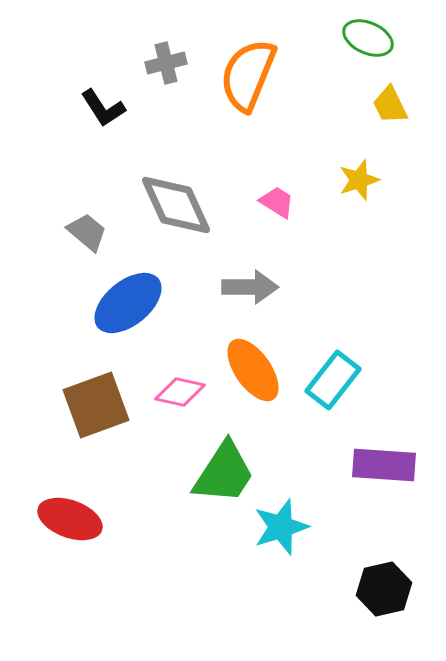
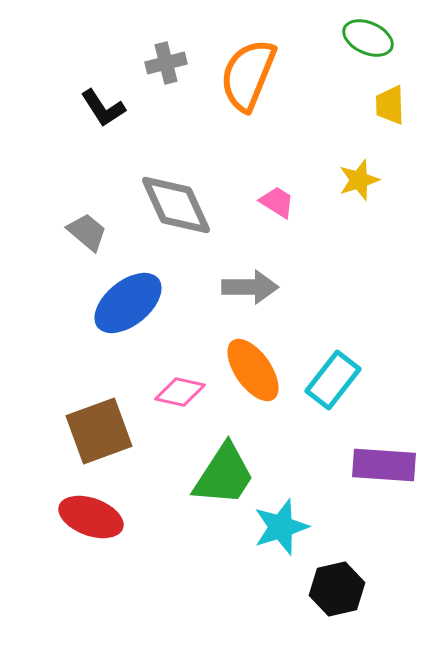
yellow trapezoid: rotated 24 degrees clockwise
brown square: moved 3 px right, 26 px down
green trapezoid: moved 2 px down
red ellipse: moved 21 px right, 2 px up
black hexagon: moved 47 px left
